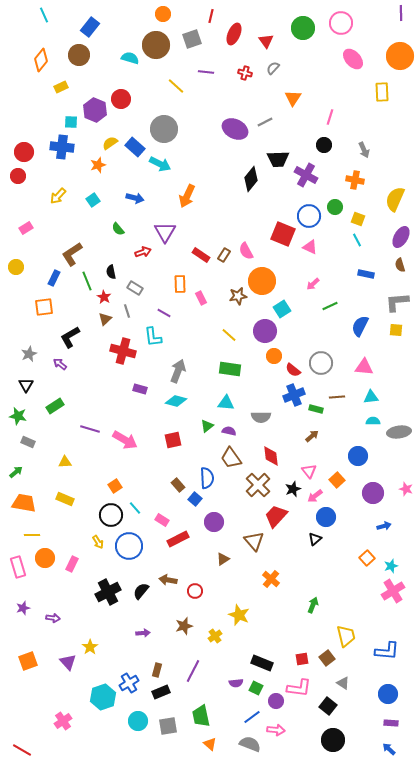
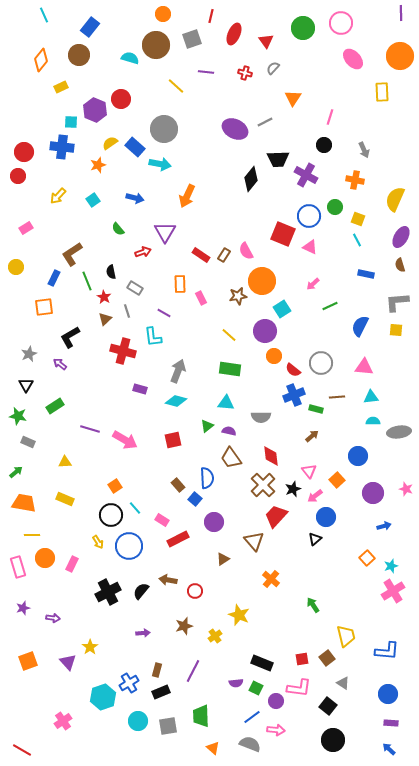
cyan arrow at (160, 164): rotated 15 degrees counterclockwise
brown cross at (258, 485): moved 5 px right
green arrow at (313, 605): rotated 56 degrees counterclockwise
green trapezoid at (201, 716): rotated 10 degrees clockwise
orange triangle at (210, 744): moved 3 px right, 4 px down
